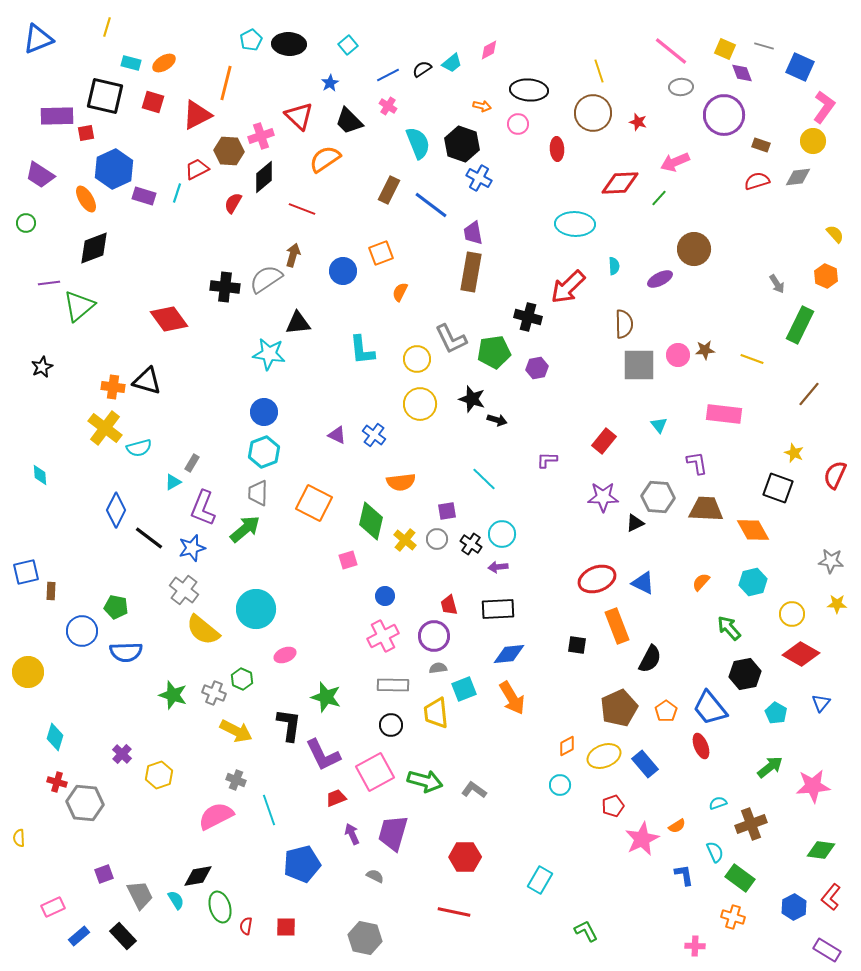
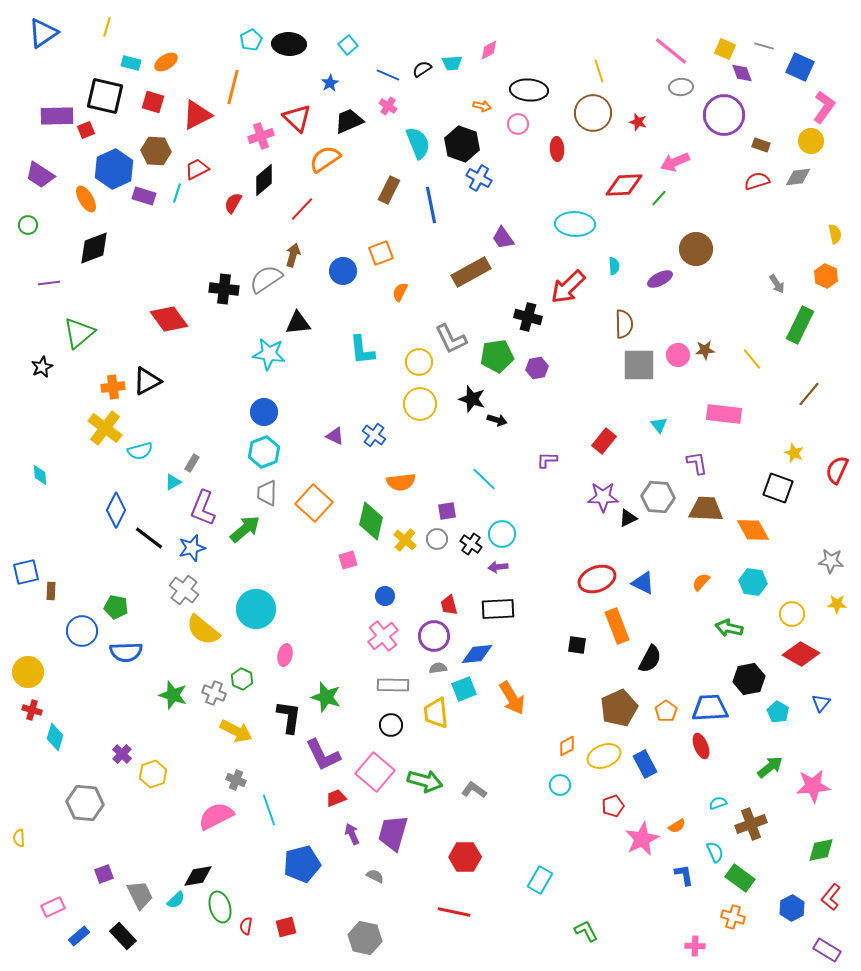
blue triangle at (38, 39): moved 5 px right, 6 px up; rotated 12 degrees counterclockwise
orange ellipse at (164, 63): moved 2 px right, 1 px up
cyan trapezoid at (452, 63): rotated 35 degrees clockwise
blue line at (388, 75): rotated 50 degrees clockwise
orange line at (226, 83): moved 7 px right, 4 px down
red triangle at (299, 116): moved 2 px left, 2 px down
black trapezoid at (349, 121): rotated 112 degrees clockwise
red square at (86, 133): moved 3 px up; rotated 12 degrees counterclockwise
yellow circle at (813, 141): moved 2 px left
brown hexagon at (229, 151): moved 73 px left
black diamond at (264, 177): moved 3 px down
red diamond at (620, 183): moved 4 px right, 2 px down
blue line at (431, 205): rotated 42 degrees clockwise
red line at (302, 209): rotated 68 degrees counterclockwise
green circle at (26, 223): moved 2 px right, 2 px down
purple trapezoid at (473, 233): moved 30 px right, 5 px down; rotated 25 degrees counterclockwise
yellow semicircle at (835, 234): rotated 30 degrees clockwise
brown circle at (694, 249): moved 2 px right
brown rectangle at (471, 272): rotated 51 degrees clockwise
black cross at (225, 287): moved 1 px left, 2 px down
green triangle at (79, 306): moved 27 px down
green pentagon at (494, 352): moved 3 px right, 4 px down
yellow circle at (417, 359): moved 2 px right, 3 px down
yellow line at (752, 359): rotated 30 degrees clockwise
black triangle at (147, 381): rotated 44 degrees counterclockwise
orange cross at (113, 387): rotated 15 degrees counterclockwise
purple triangle at (337, 435): moved 2 px left, 1 px down
cyan semicircle at (139, 448): moved 1 px right, 3 px down
red semicircle at (835, 475): moved 2 px right, 5 px up
gray trapezoid at (258, 493): moved 9 px right
orange square at (314, 503): rotated 15 degrees clockwise
black triangle at (635, 523): moved 7 px left, 5 px up
cyan hexagon at (753, 582): rotated 20 degrees clockwise
green arrow at (729, 628): rotated 36 degrees counterclockwise
pink cross at (383, 636): rotated 12 degrees counterclockwise
blue diamond at (509, 654): moved 32 px left
pink ellipse at (285, 655): rotated 55 degrees counterclockwise
black hexagon at (745, 674): moved 4 px right, 5 px down
blue trapezoid at (710, 708): rotated 126 degrees clockwise
cyan pentagon at (776, 713): moved 2 px right, 1 px up
black L-shape at (289, 725): moved 8 px up
blue rectangle at (645, 764): rotated 12 degrees clockwise
pink square at (375, 772): rotated 21 degrees counterclockwise
yellow hexagon at (159, 775): moved 6 px left, 1 px up
red cross at (57, 782): moved 25 px left, 72 px up
green diamond at (821, 850): rotated 20 degrees counterclockwise
cyan semicircle at (176, 900): rotated 78 degrees clockwise
blue hexagon at (794, 907): moved 2 px left, 1 px down
red square at (286, 927): rotated 15 degrees counterclockwise
